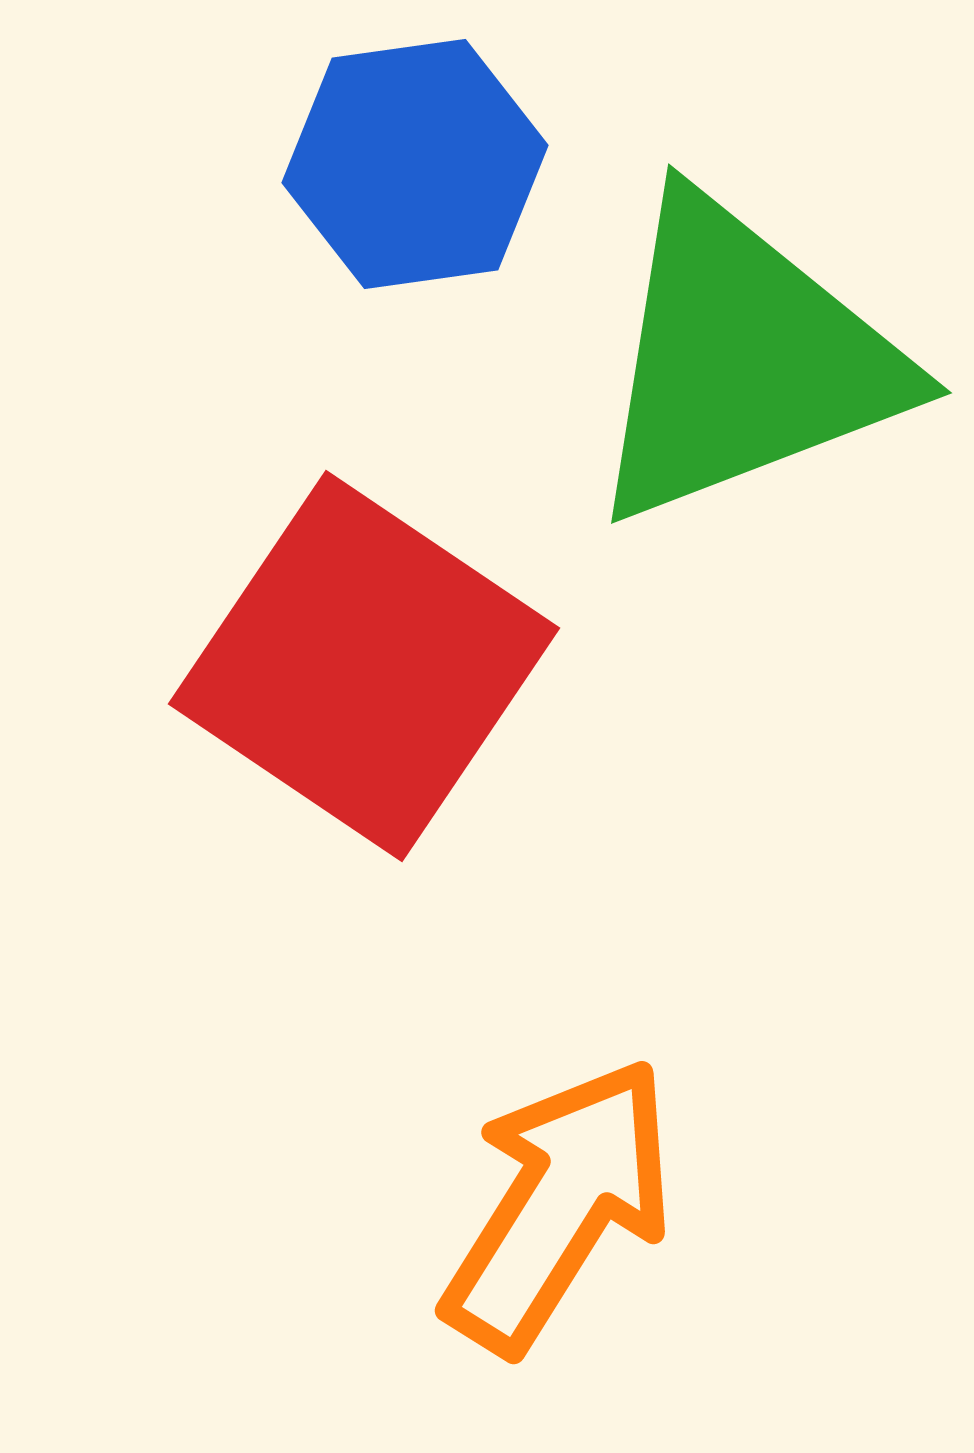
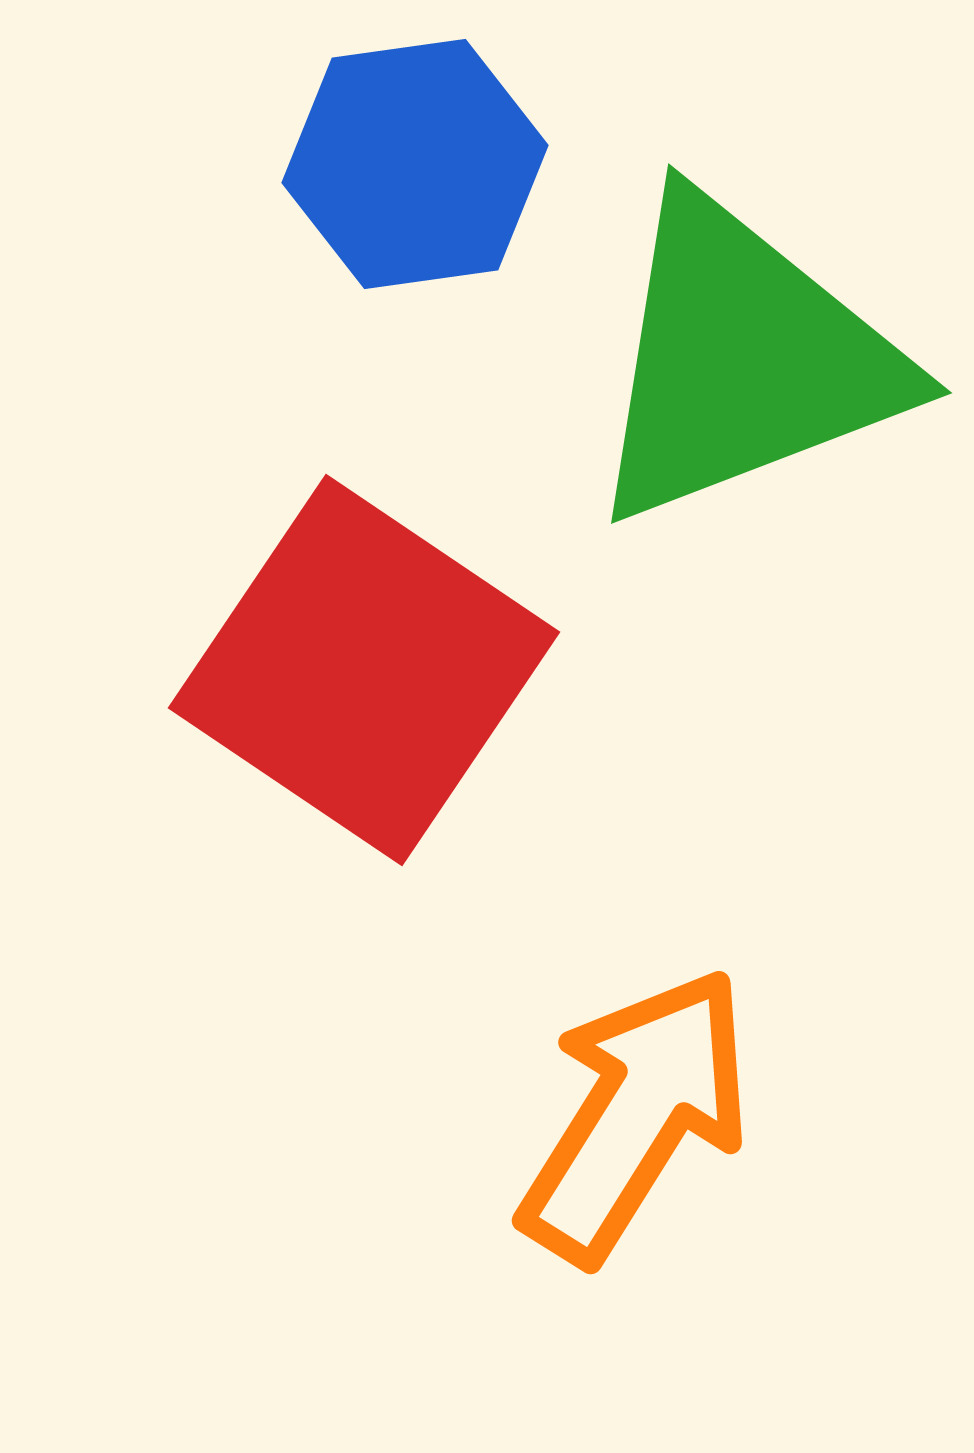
red square: moved 4 px down
orange arrow: moved 77 px right, 90 px up
